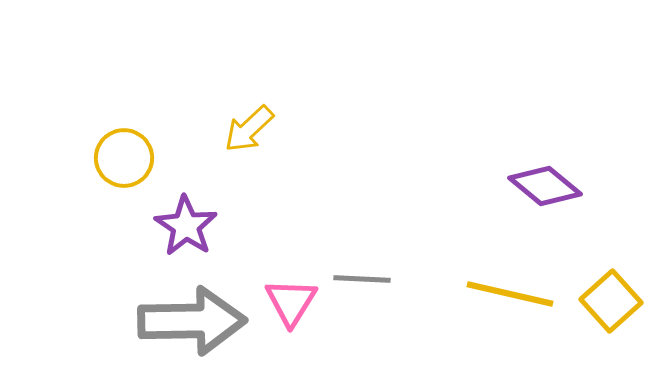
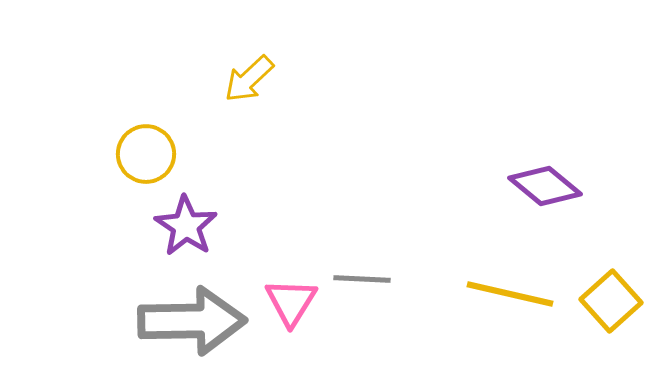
yellow arrow: moved 50 px up
yellow circle: moved 22 px right, 4 px up
